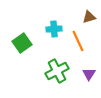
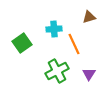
orange line: moved 4 px left, 3 px down
